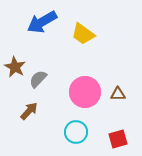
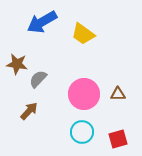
brown star: moved 2 px right, 3 px up; rotated 20 degrees counterclockwise
pink circle: moved 1 px left, 2 px down
cyan circle: moved 6 px right
